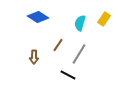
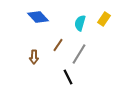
blue diamond: rotated 15 degrees clockwise
black line: moved 2 px down; rotated 35 degrees clockwise
